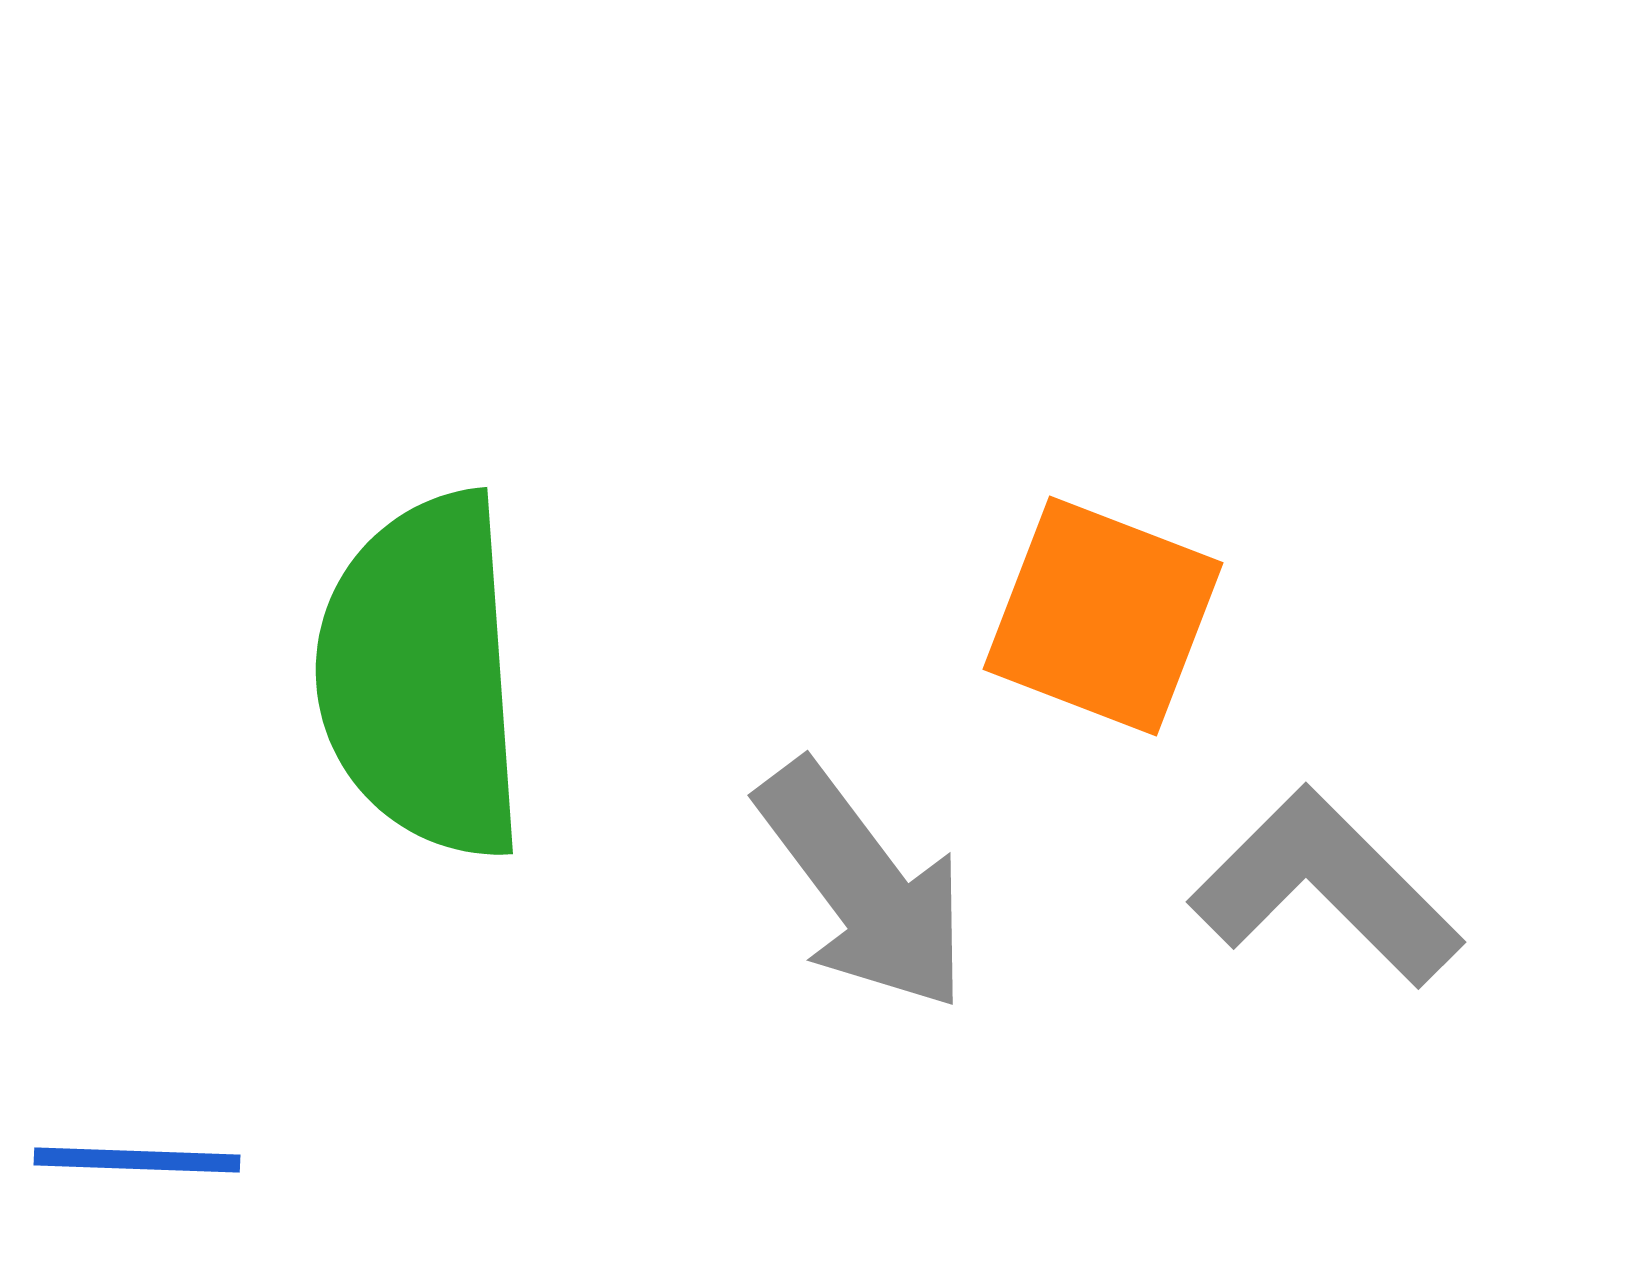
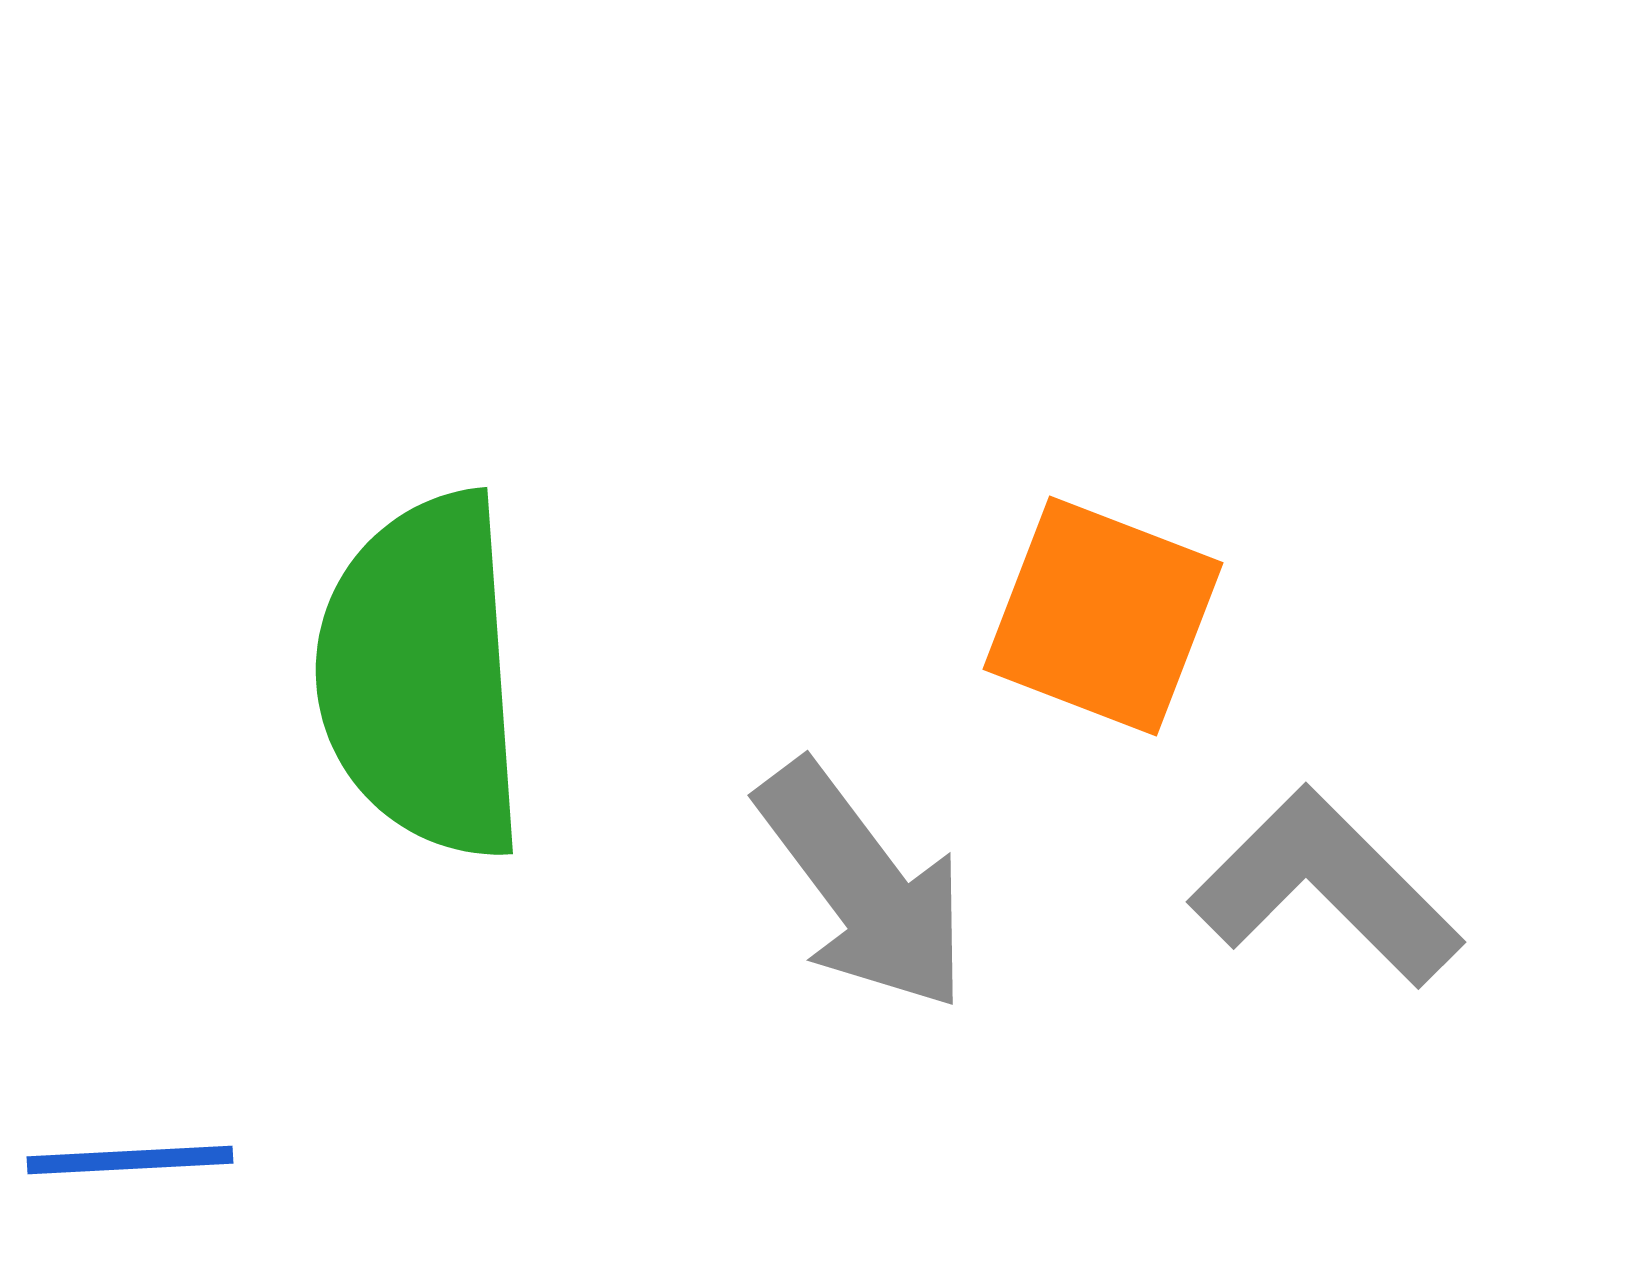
blue line: moved 7 px left; rotated 5 degrees counterclockwise
